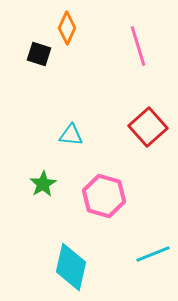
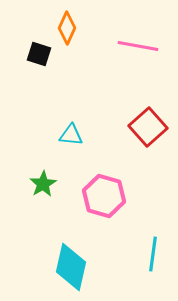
pink line: rotated 63 degrees counterclockwise
cyan line: rotated 60 degrees counterclockwise
